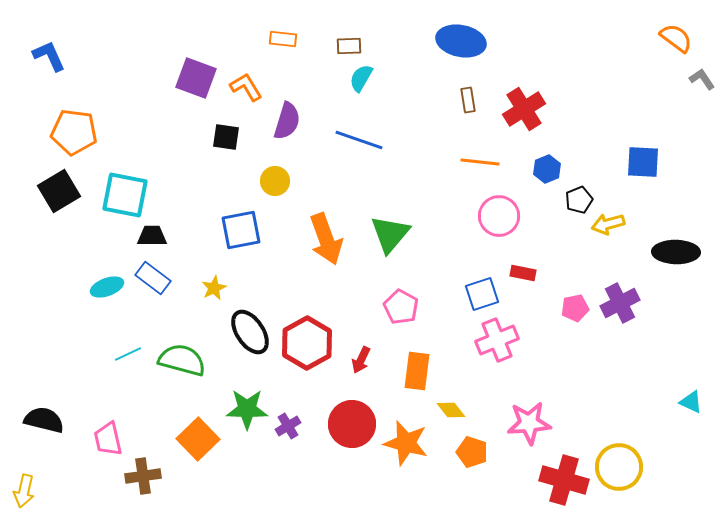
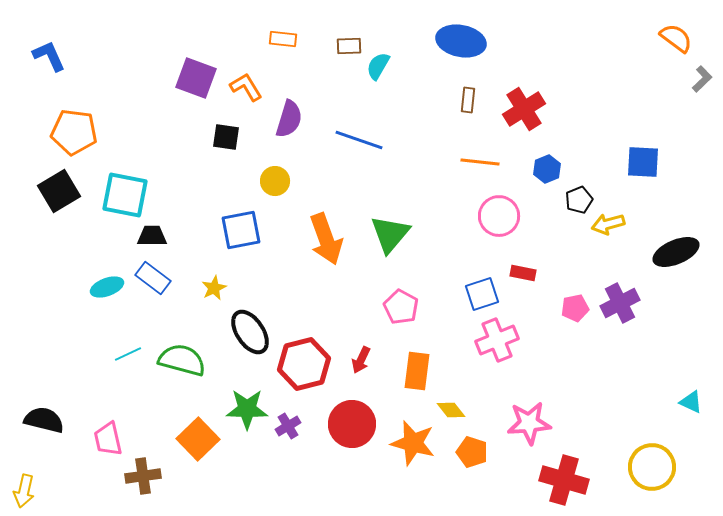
cyan semicircle at (361, 78): moved 17 px right, 12 px up
gray L-shape at (702, 79): rotated 80 degrees clockwise
brown rectangle at (468, 100): rotated 15 degrees clockwise
purple semicircle at (287, 121): moved 2 px right, 2 px up
black ellipse at (676, 252): rotated 24 degrees counterclockwise
red hexagon at (307, 343): moved 3 px left, 21 px down; rotated 15 degrees clockwise
orange star at (406, 443): moved 7 px right
yellow circle at (619, 467): moved 33 px right
